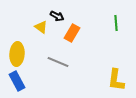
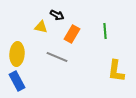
black arrow: moved 1 px up
green line: moved 11 px left, 8 px down
yellow triangle: rotated 24 degrees counterclockwise
orange rectangle: moved 1 px down
gray line: moved 1 px left, 5 px up
yellow L-shape: moved 9 px up
